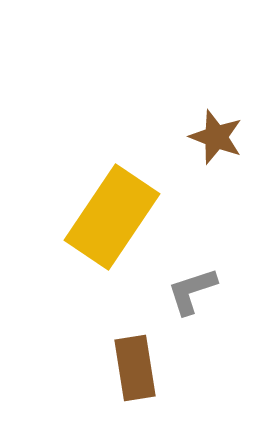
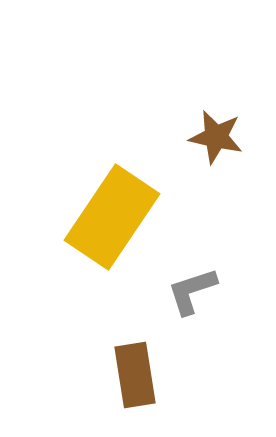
brown star: rotated 8 degrees counterclockwise
brown rectangle: moved 7 px down
